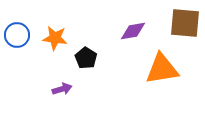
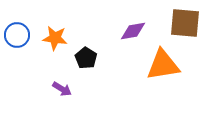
orange triangle: moved 1 px right, 4 px up
purple arrow: rotated 48 degrees clockwise
